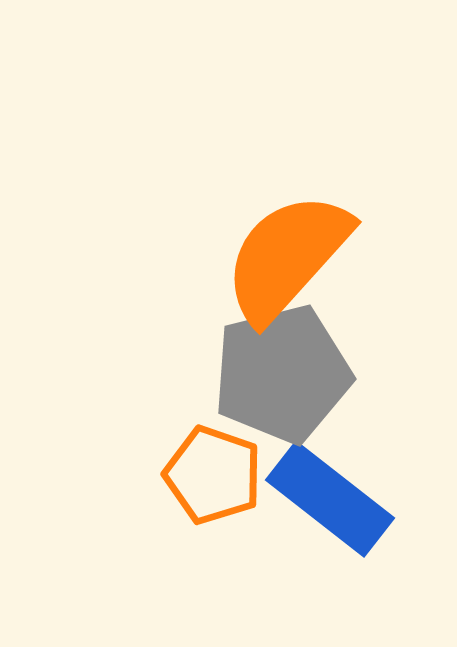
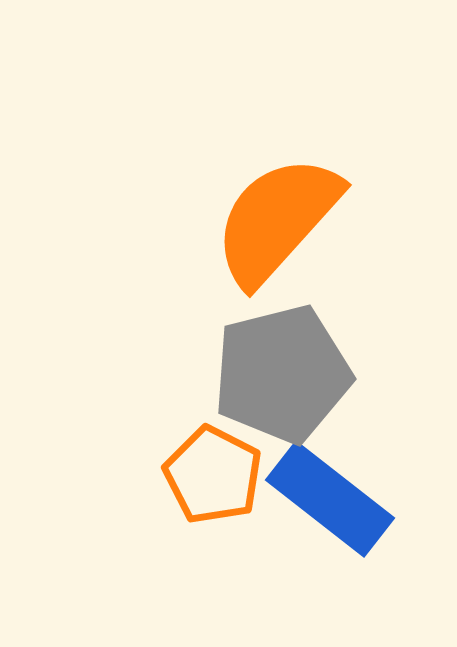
orange semicircle: moved 10 px left, 37 px up
orange pentagon: rotated 8 degrees clockwise
